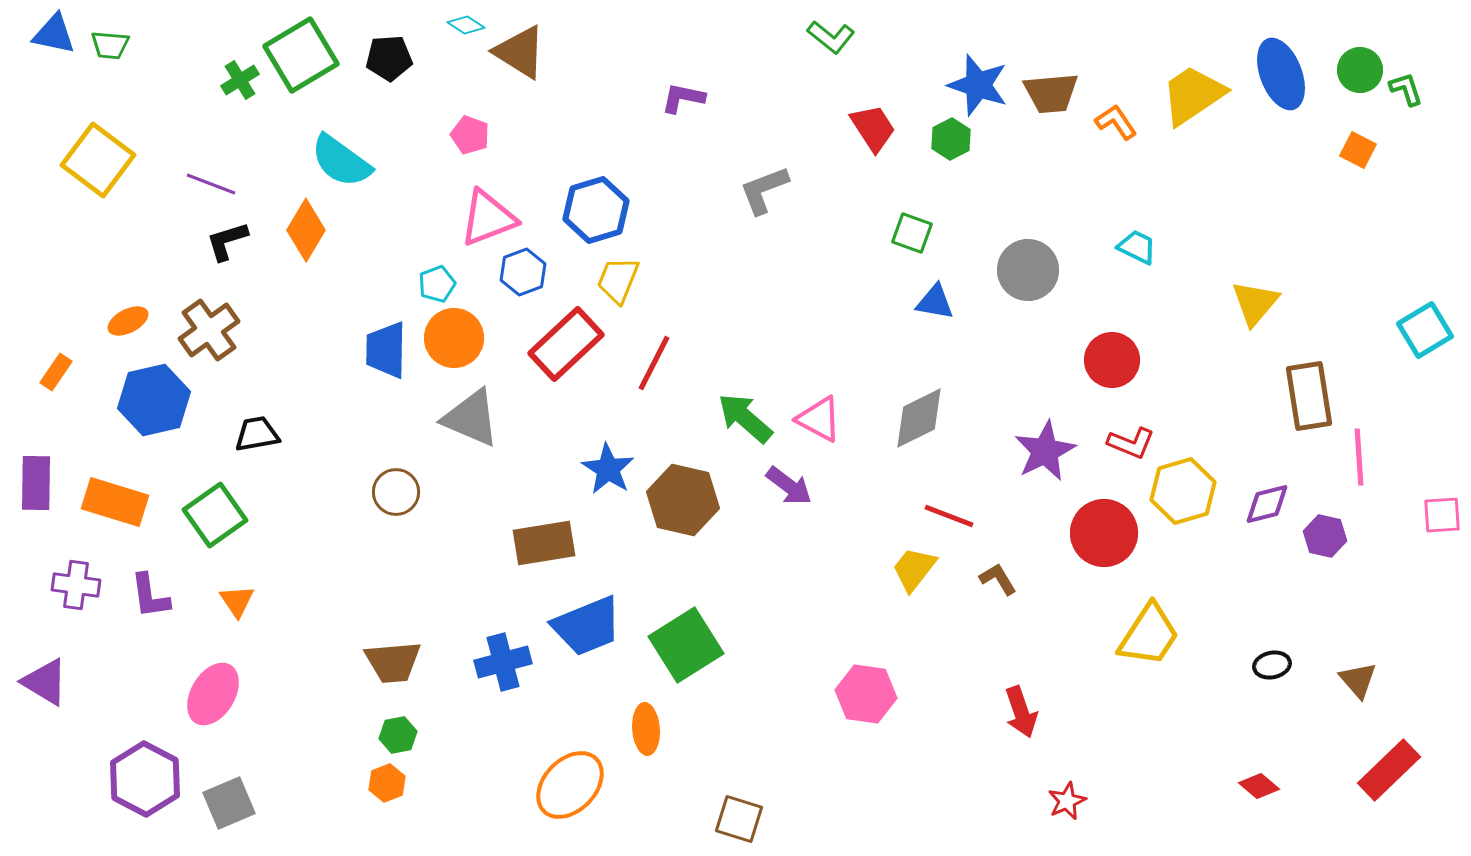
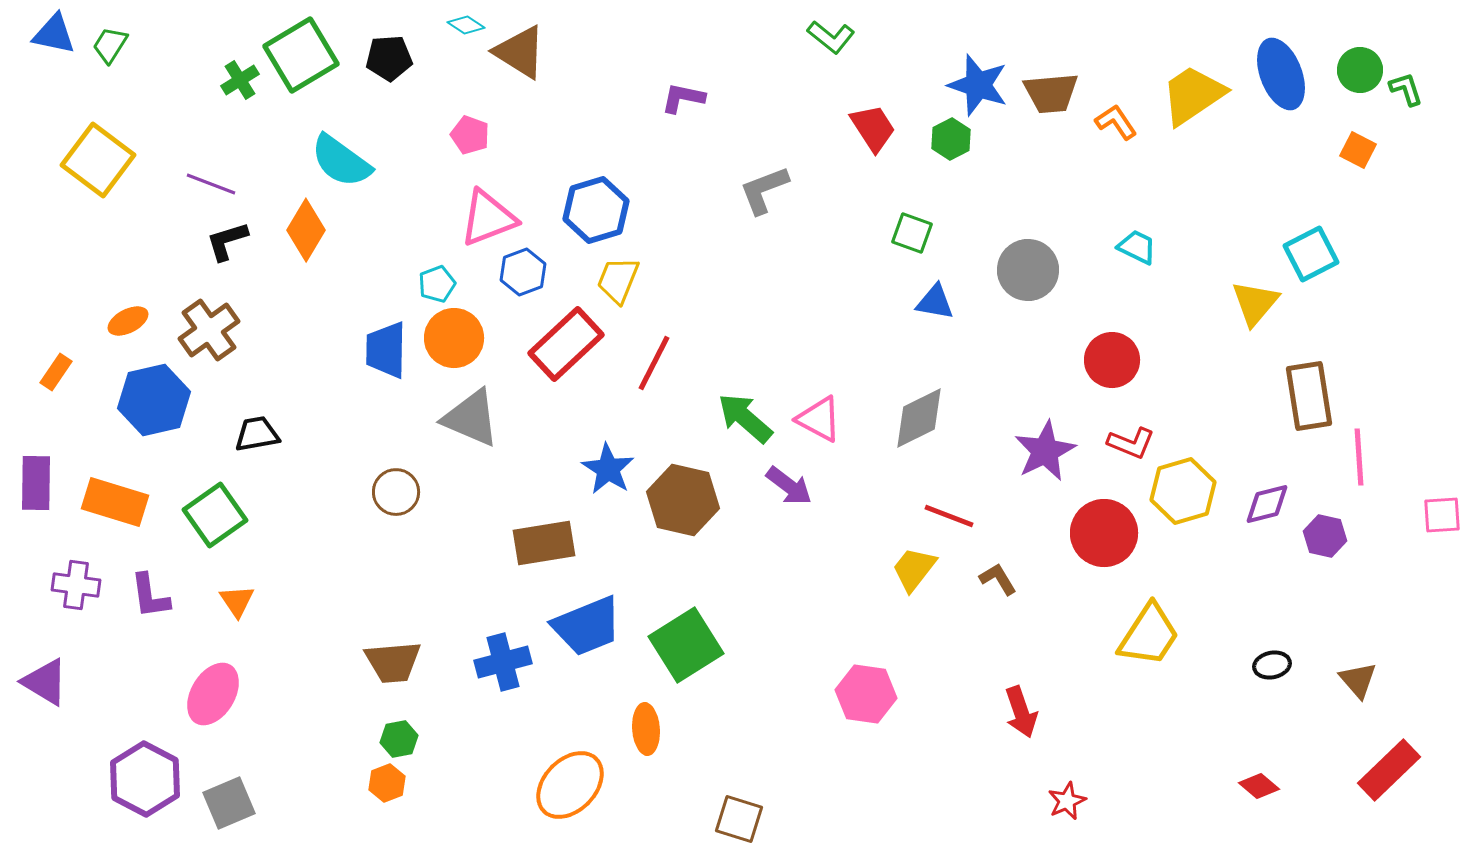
green trapezoid at (110, 45): rotated 117 degrees clockwise
cyan square at (1425, 330): moved 114 px left, 76 px up; rotated 4 degrees clockwise
green hexagon at (398, 735): moved 1 px right, 4 px down
